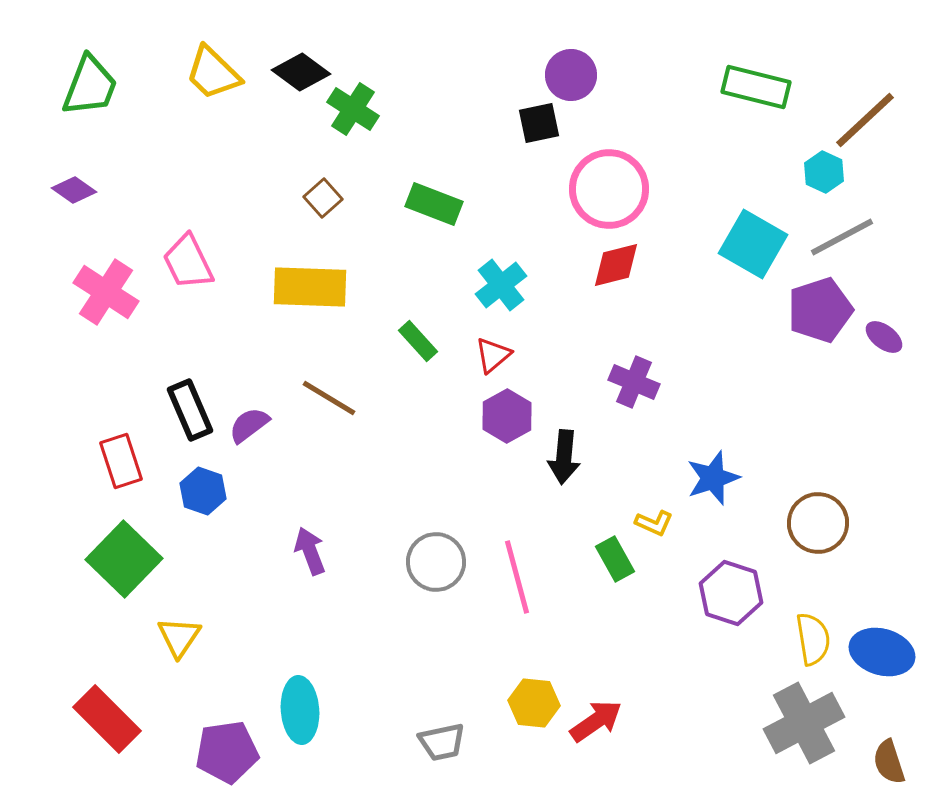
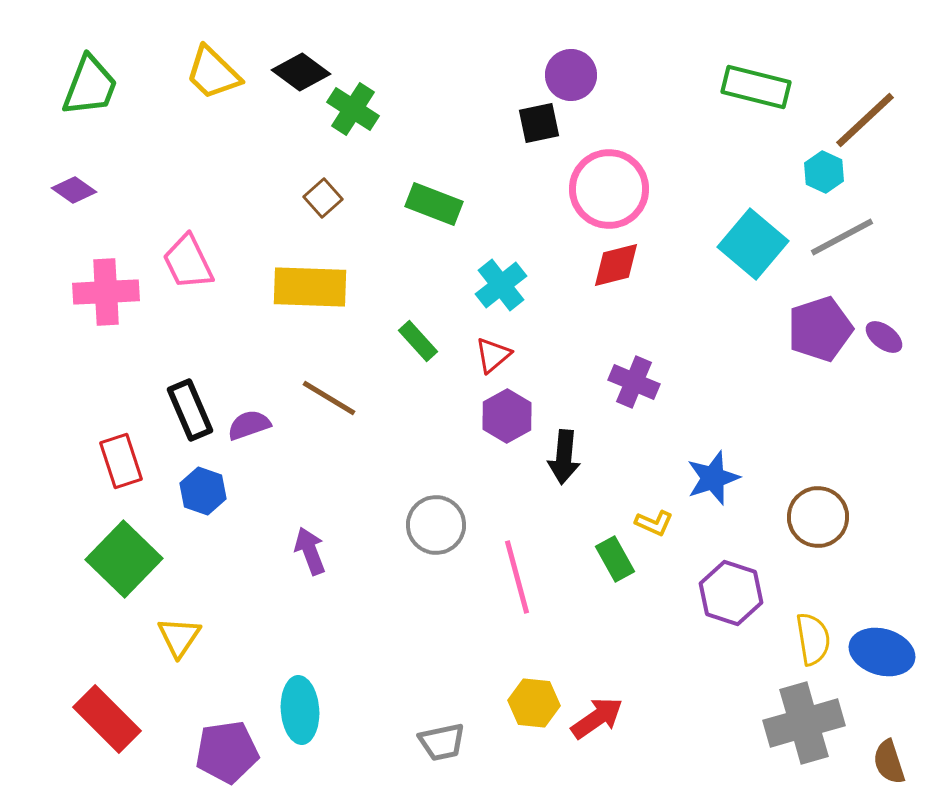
cyan square at (753, 244): rotated 10 degrees clockwise
pink cross at (106, 292): rotated 36 degrees counterclockwise
purple pentagon at (820, 310): moved 19 px down
purple semicircle at (249, 425): rotated 18 degrees clockwise
brown circle at (818, 523): moved 6 px up
gray circle at (436, 562): moved 37 px up
red arrow at (596, 721): moved 1 px right, 3 px up
gray cross at (804, 723): rotated 12 degrees clockwise
